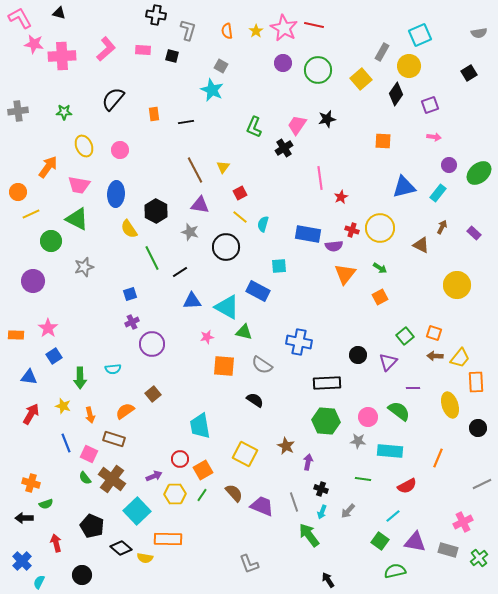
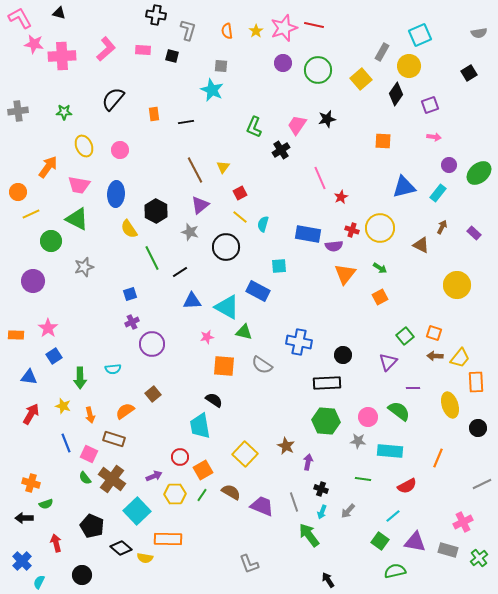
pink star at (284, 28): rotated 24 degrees clockwise
gray square at (221, 66): rotated 24 degrees counterclockwise
black cross at (284, 148): moved 3 px left, 2 px down
pink line at (320, 178): rotated 15 degrees counterclockwise
purple triangle at (200, 205): rotated 48 degrees counterclockwise
black circle at (358, 355): moved 15 px left
black semicircle at (255, 400): moved 41 px left
yellow square at (245, 454): rotated 15 degrees clockwise
red circle at (180, 459): moved 2 px up
brown semicircle at (234, 493): moved 3 px left, 1 px up; rotated 18 degrees counterclockwise
